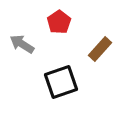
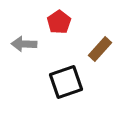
gray arrow: moved 2 px right; rotated 30 degrees counterclockwise
black square: moved 5 px right
